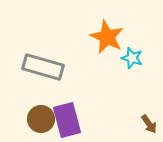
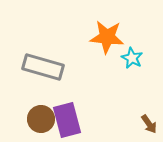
orange star: rotated 20 degrees counterclockwise
cyan star: rotated 10 degrees clockwise
